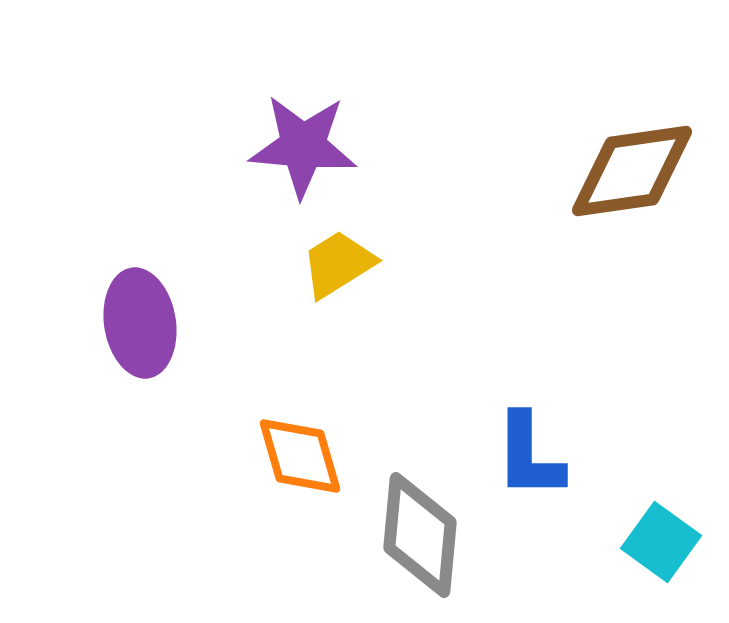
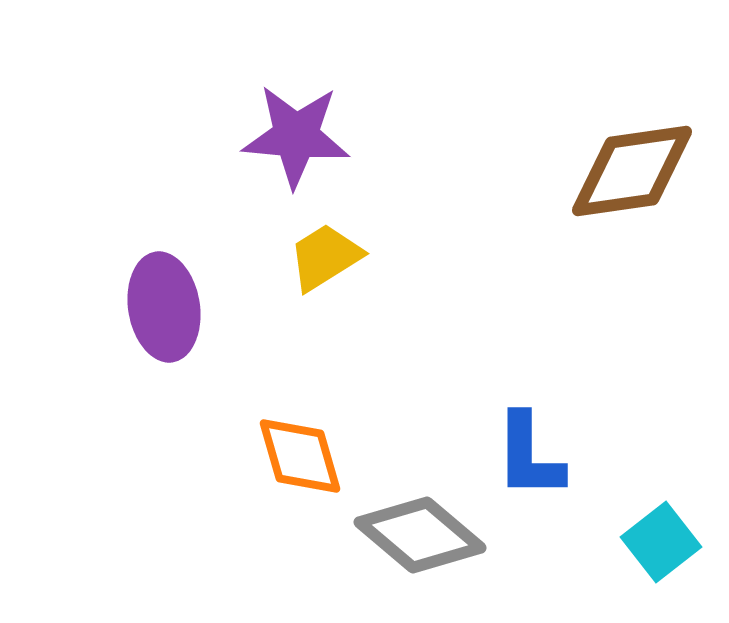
purple star: moved 7 px left, 10 px up
yellow trapezoid: moved 13 px left, 7 px up
purple ellipse: moved 24 px right, 16 px up
gray diamond: rotated 55 degrees counterclockwise
cyan square: rotated 16 degrees clockwise
